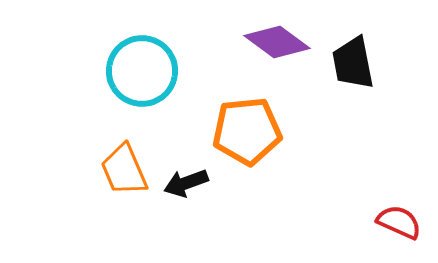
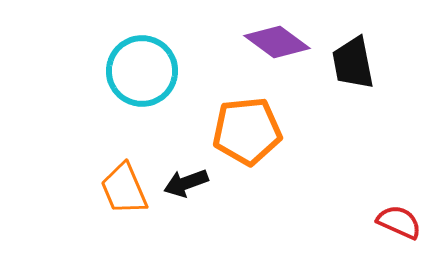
orange trapezoid: moved 19 px down
